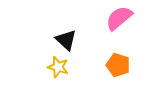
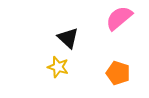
black triangle: moved 2 px right, 2 px up
orange pentagon: moved 8 px down
